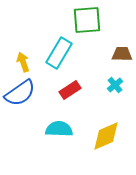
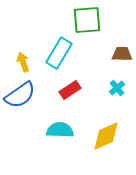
cyan cross: moved 2 px right, 3 px down
blue semicircle: moved 2 px down
cyan semicircle: moved 1 px right, 1 px down
